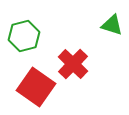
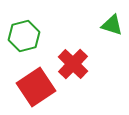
red square: rotated 21 degrees clockwise
